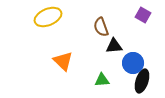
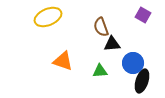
black triangle: moved 2 px left, 2 px up
orange triangle: rotated 25 degrees counterclockwise
green triangle: moved 2 px left, 9 px up
